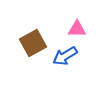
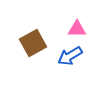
blue arrow: moved 5 px right
